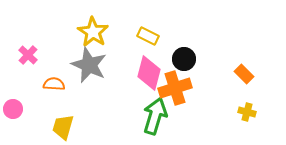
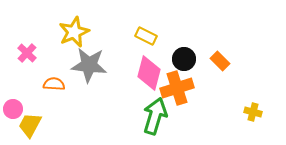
yellow star: moved 19 px left; rotated 16 degrees clockwise
yellow rectangle: moved 2 px left
pink cross: moved 1 px left, 2 px up
gray star: rotated 18 degrees counterclockwise
orange rectangle: moved 24 px left, 13 px up
orange cross: moved 2 px right
yellow cross: moved 6 px right
yellow trapezoid: moved 33 px left, 2 px up; rotated 12 degrees clockwise
